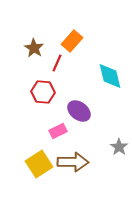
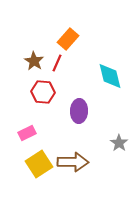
orange rectangle: moved 4 px left, 2 px up
brown star: moved 13 px down
purple ellipse: rotated 55 degrees clockwise
pink rectangle: moved 31 px left, 2 px down
gray star: moved 4 px up
